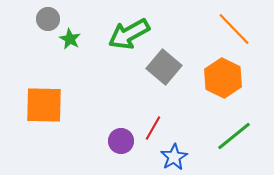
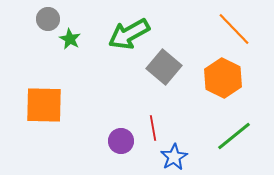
red line: rotated 40 degrees counterclockwise
